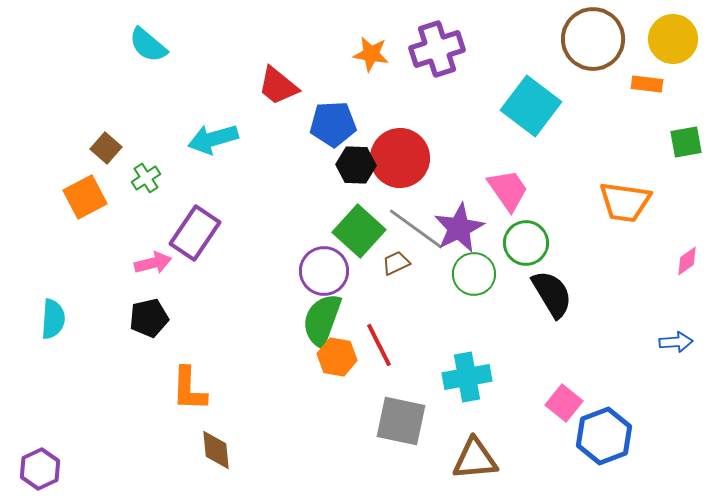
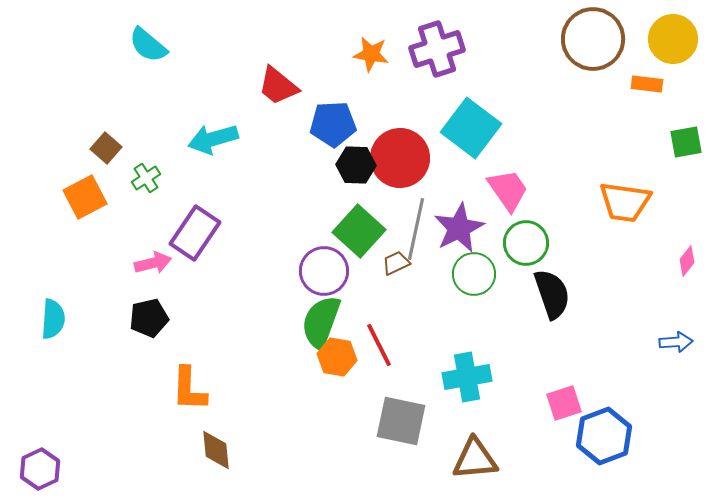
cyan square at (531, 106): moved 60 px left, 22 px down
gray line at (416, 229): rotated 66 degrees clockwise
pink diamond at (687, 261): rotated 16 degrees counterclockwise
black semicircle at (552, 294): rotated 12 degrees clockwise
green semicircle at (322, 320): moved 1 px left, 2 px down
pink square at (564, 403): rotated 33 degrees clockwise
